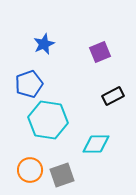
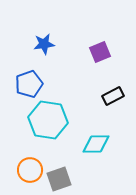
blue star: rotated 15 degrees clockwise
gray square: moved 3 px left, 4 px down
